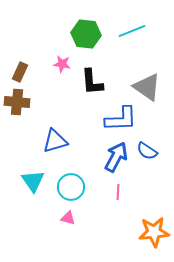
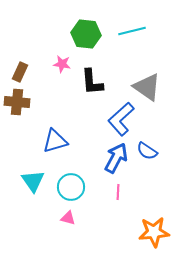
cyan line: rotated 8 degrees clockwise
blue L-shape: rotated 140 degrees clockwise
blue arrow: moved 1 px down
